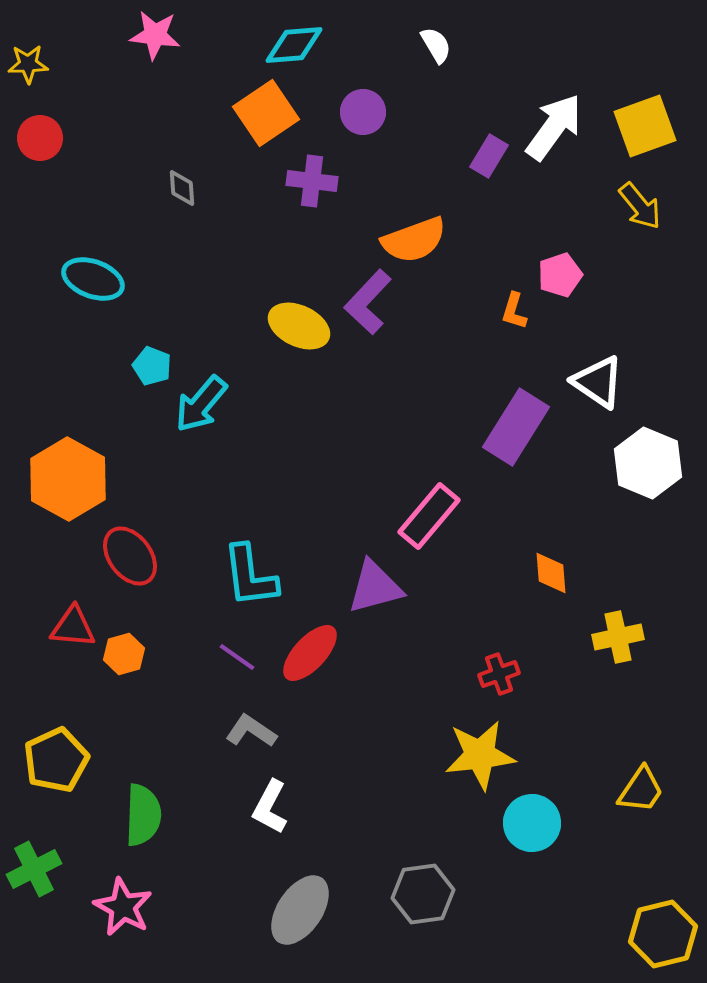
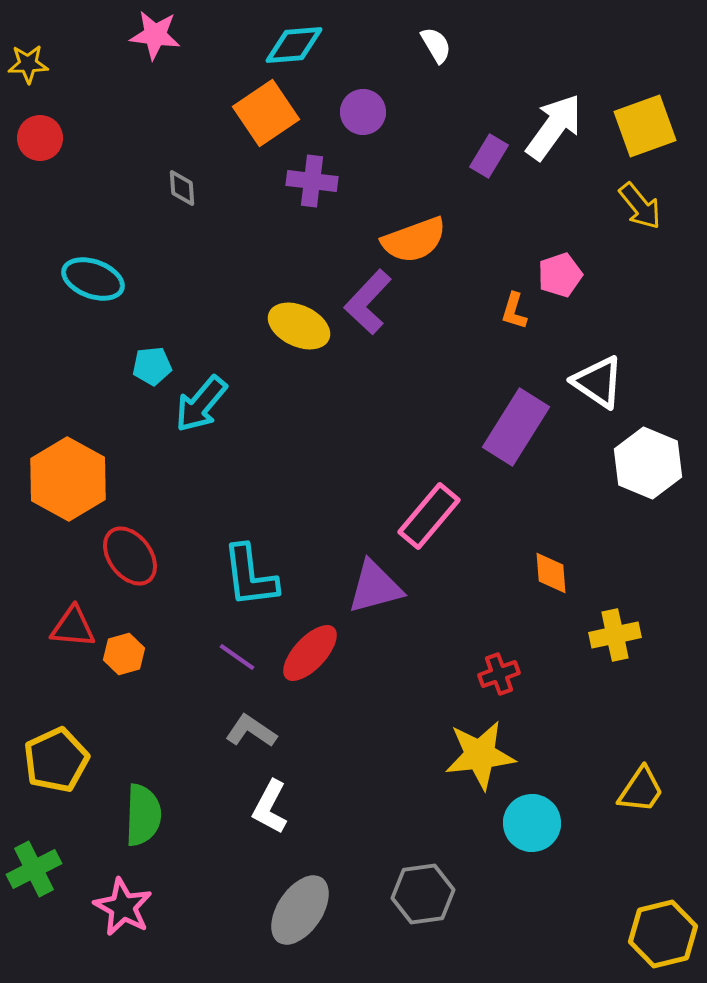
cyan pentagon at (152, 366): rotated 27 degrees counterclockwise
yellow cross at (618, 637): moved 3 px left, 2 px up
